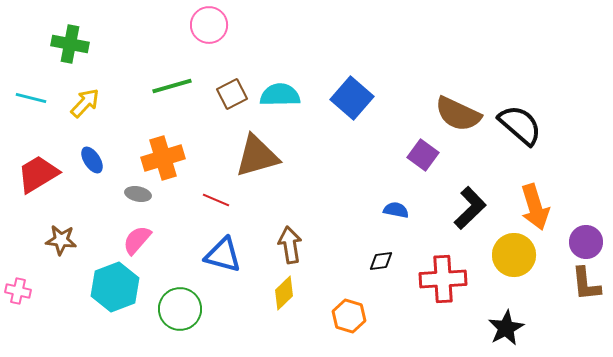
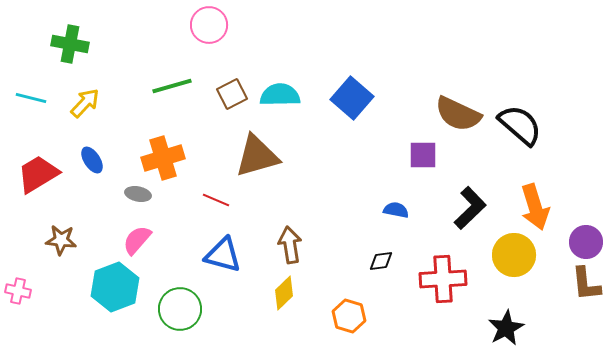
purple square: rotated 36 degrees counterclockwise
